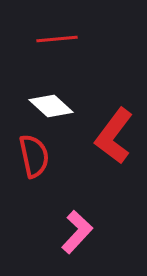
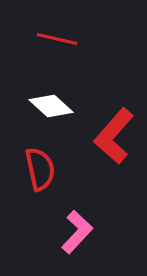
red line: rotated 18 degrees clockwise
red L-shape: rotated 4 degrees clockwise
red semicircle: moved 6 px right, 13 px down
